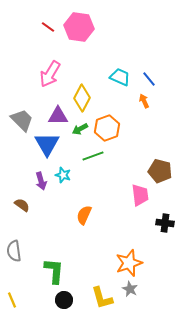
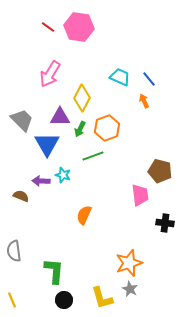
purple triangle: moved 2 px right, 1 px down
green arrow: rotated 35 degrees counterclockwise
purple arrow: rotated 108 degrees clockwise
brown semicircle: moved 1 px left, 9 px up; rotated 14 degrees counterclockwise
